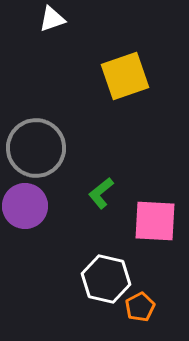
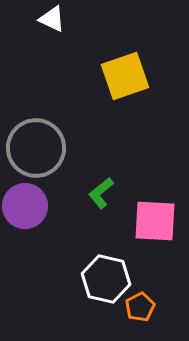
white triangle: rotated 44 degrees clockwise
